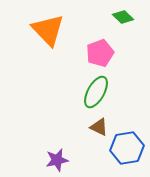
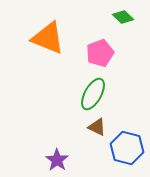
orange triangle: moved 8 px down; rotated 24 degrees counterclockwise
green ellipse: moved 3 px left, 2 px down
brown triangle: moved 2 px left
blue hexagon: rotated 24 degrees clockwise
purple star: rotated 25 degrees counterclockwise
